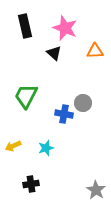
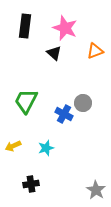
black rectangle: rotated 20 degrees clockwise
orange triangle: rotated 18 degrees counterclockwise
green trapezoid: moved 5 px down
blue cross: rotated 18 degrees clockwise
